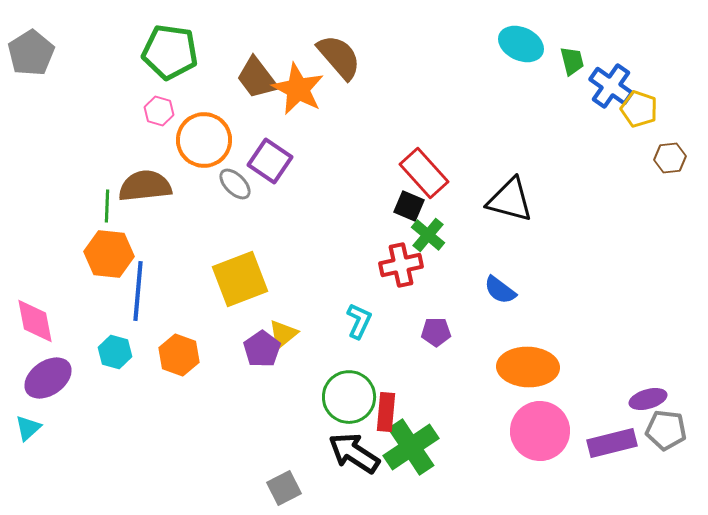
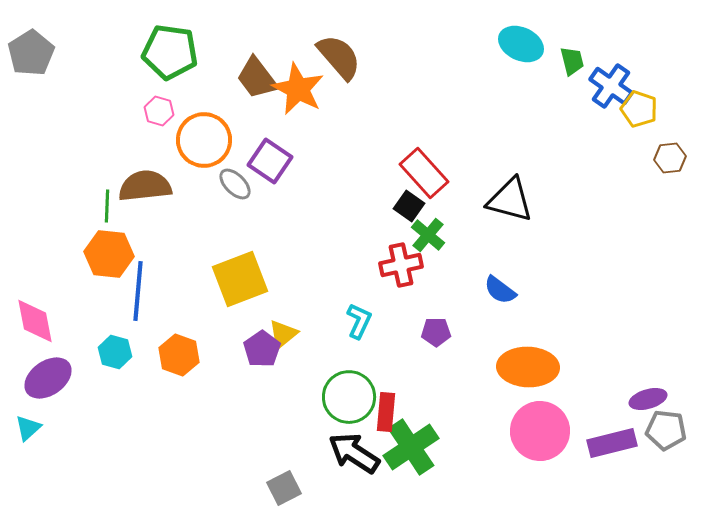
black square at (409, 206): rotated 12 degrees clockwise
